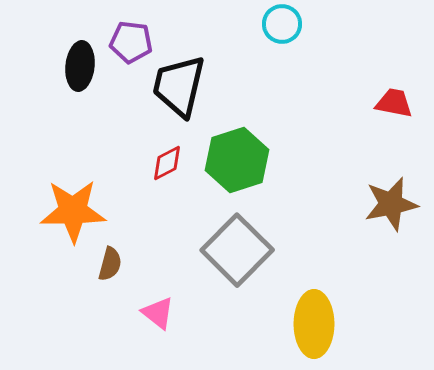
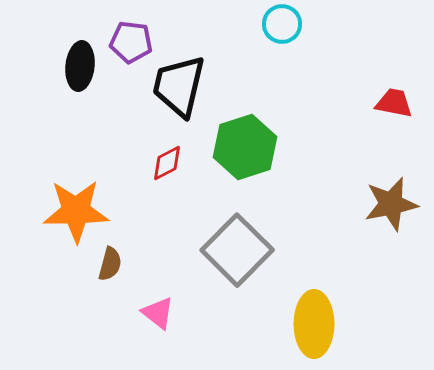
green hexagon: moved 8 px right, 13 px up
orange star: moved 3 px right
